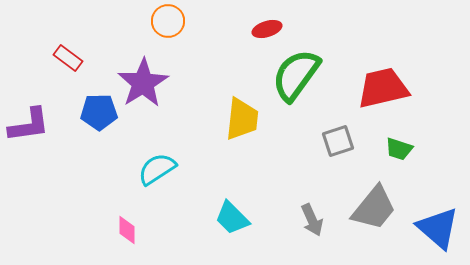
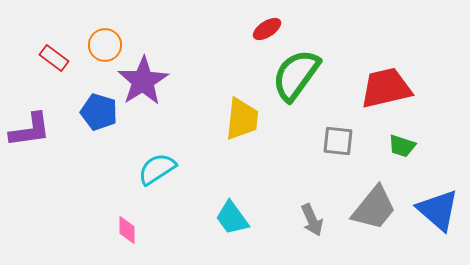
orange circle: moved 63 px left, 24 px down
red ellipse: rotated 16 degrees counterclockwise
red rectangle: moved 14 px left
purple star: moved 2 px up
red trapezoid: moved 3 px right
blue pentagon: rotated 18 degrees clockwise
purple L-shape: moved 1 px right, 5 px down
gray square: rotated 24 degrees clockwise
green trapezoid: moved 3 px right, 3 px up
cyan trapezoid: rotated 9 degrees clockwise
blue triangle: moved 18 px up
